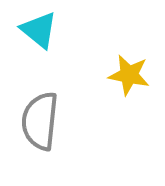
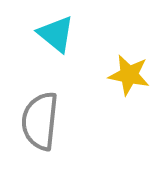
cyan triangle: moved 17 px right, 4 px down
